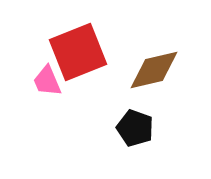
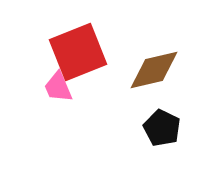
pink trapezoid: moved 11 px right, 6 px down
black pentagon: moved 27 px right; rotated 6 degrees clockwise
